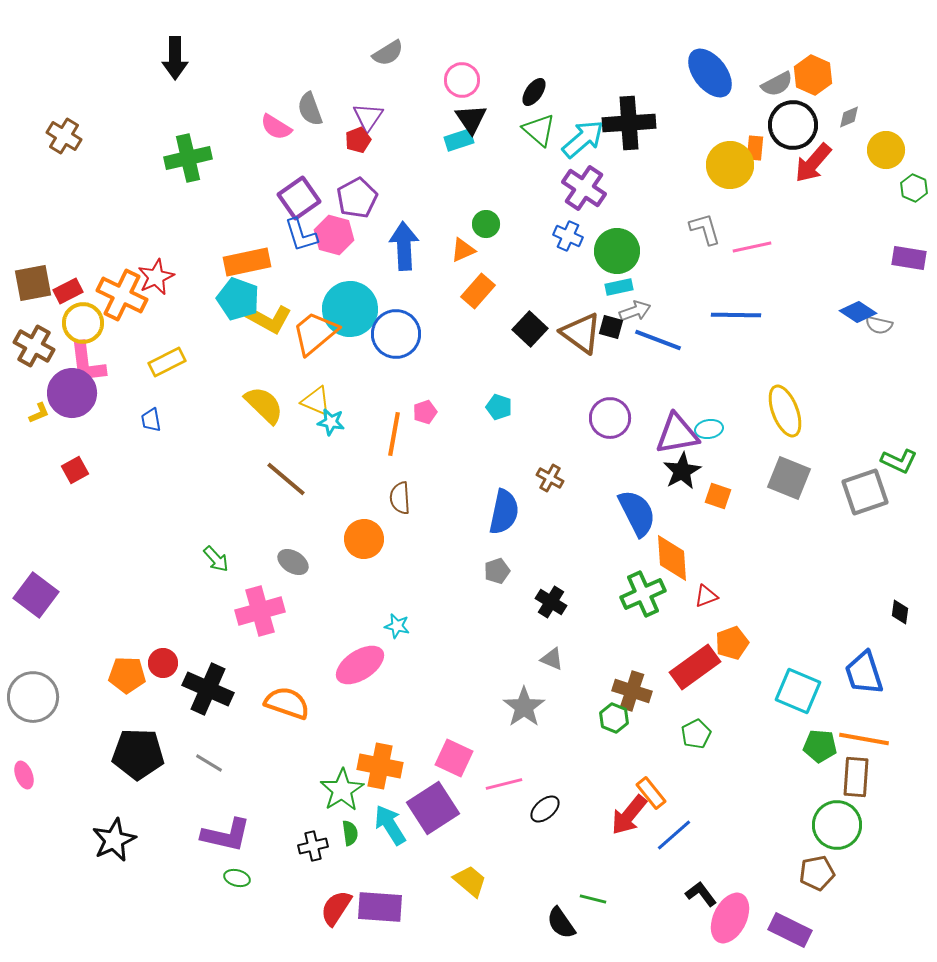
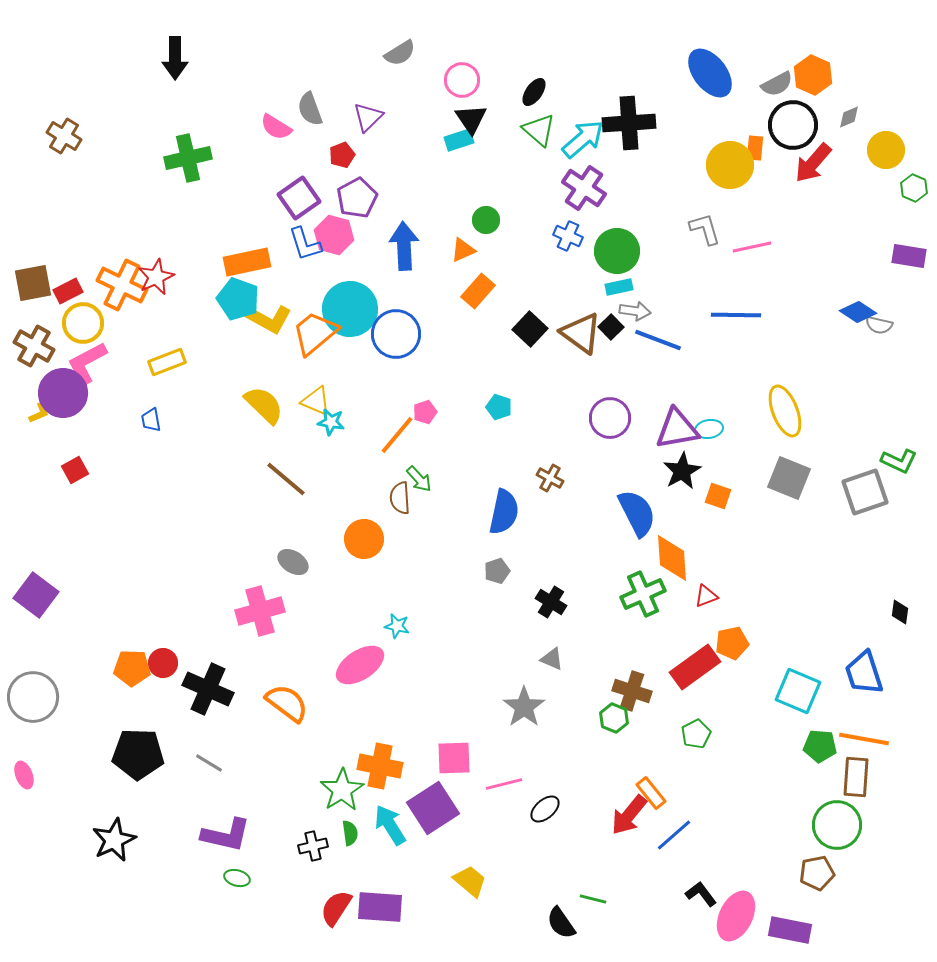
gray semicircle at (388, 53): moved 12 px right
purple triangle at (368, 117): rotated 12 degrees clockwise
red pentagon at (358, 140): moved 16 px left, 15 px down
green circle at (486, 224): moved 4 px up
blue L-shape at (301, 235): moved 4 px right, 9 px down
purple rectangle at (909, 258): moved 2 px up
orange cross at (122, 295): moved 10 px up
gray arrow at (635, 311): rotated 28 degrees clockwise
black square at (611, 327): rotated 30 degrees clockwise
yellow rectangle at (167, 362): rotated 6 degrees clockwise
pink L-shape at (87, 363): rotated 69 degrees clockwise
purple circle at (72, 393): moved 9 px left
orange line at (394, 434): moved 3 px right, 1 px down; rotated 30 degrees clockwise
purple triangle at (677, 434): moved 5 px up
green arrow at (216, 559): moved 203 px right, 80 px up
orange pentagon at (732, 643): rotated 8 degrees clockwise
orange pentagon at (127, 675): moved 5 px right, 7 px up
orange semicircle at (287, 703): rotated 18 degrees clockwise
pink square at (454, 758): rotated 27 degrees counterclockwise
pink ellipse at (730, 918): moved 6 px right, 2 px up
purple rectangle at (790, 930): rotated 15 degrees counterclockwise
